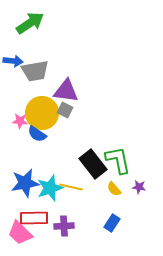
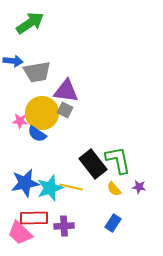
gray trapezoid: moved 2 px right, 1 px down
blue rectangle: moved 1 px right
